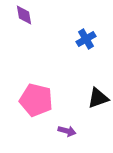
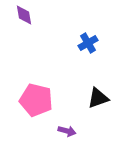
blue cross: moved 2 px right, 4 px down
